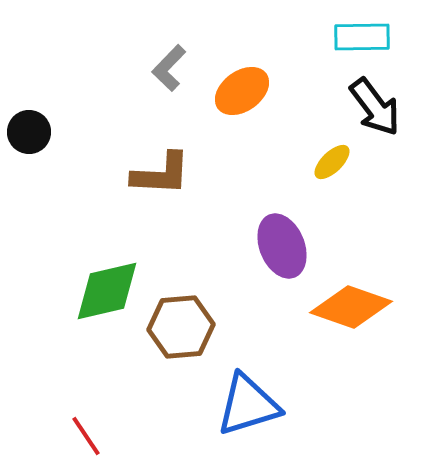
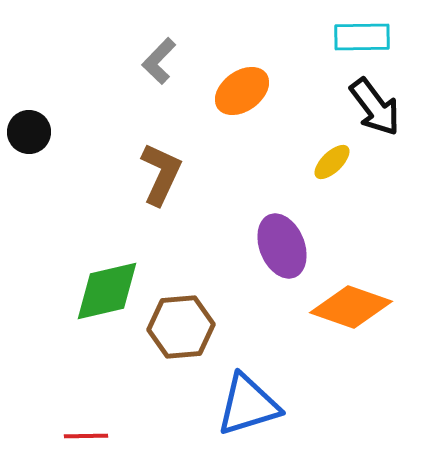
gray L-shape: moved 10 px left, 7 px up
brown L-shape: rotated 68 degrees counterclockwise
red line: rotated 57 degrees counterclockwise
